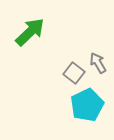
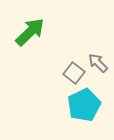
gray arrow: rotated 15 degrees counterclockwise
cyan pentagon: moved 3 px left
